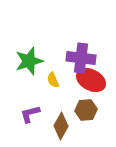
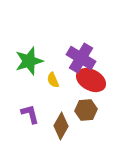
purple cross: rotated 24 degrees clockwise
purple L-shape: rotated 90 degrees clockwise
